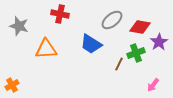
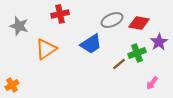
red cross: rotated 24 degrees counterclockwise
gray ellipse: rotated 15 degrees clockwise
red diamond: moved 1 px left, 4 px up
blue trapezoid: rotated 65 degrees counterclockwise
orange triangle: rotated 30 degrees counterclockwise
green cross: moved 1 px right
brown line: rotated 24 degrees clockwise
pink arrow: moved 1 px left, 2 px up
